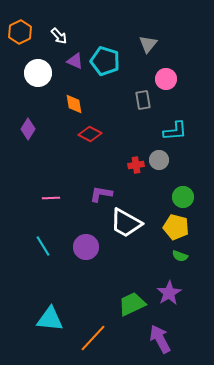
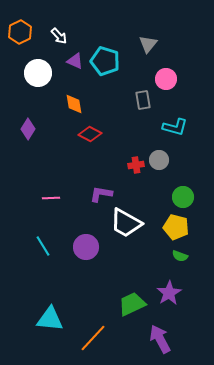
cyan L-shape: moved 4 px up; rotated 20 degrees clockwise
